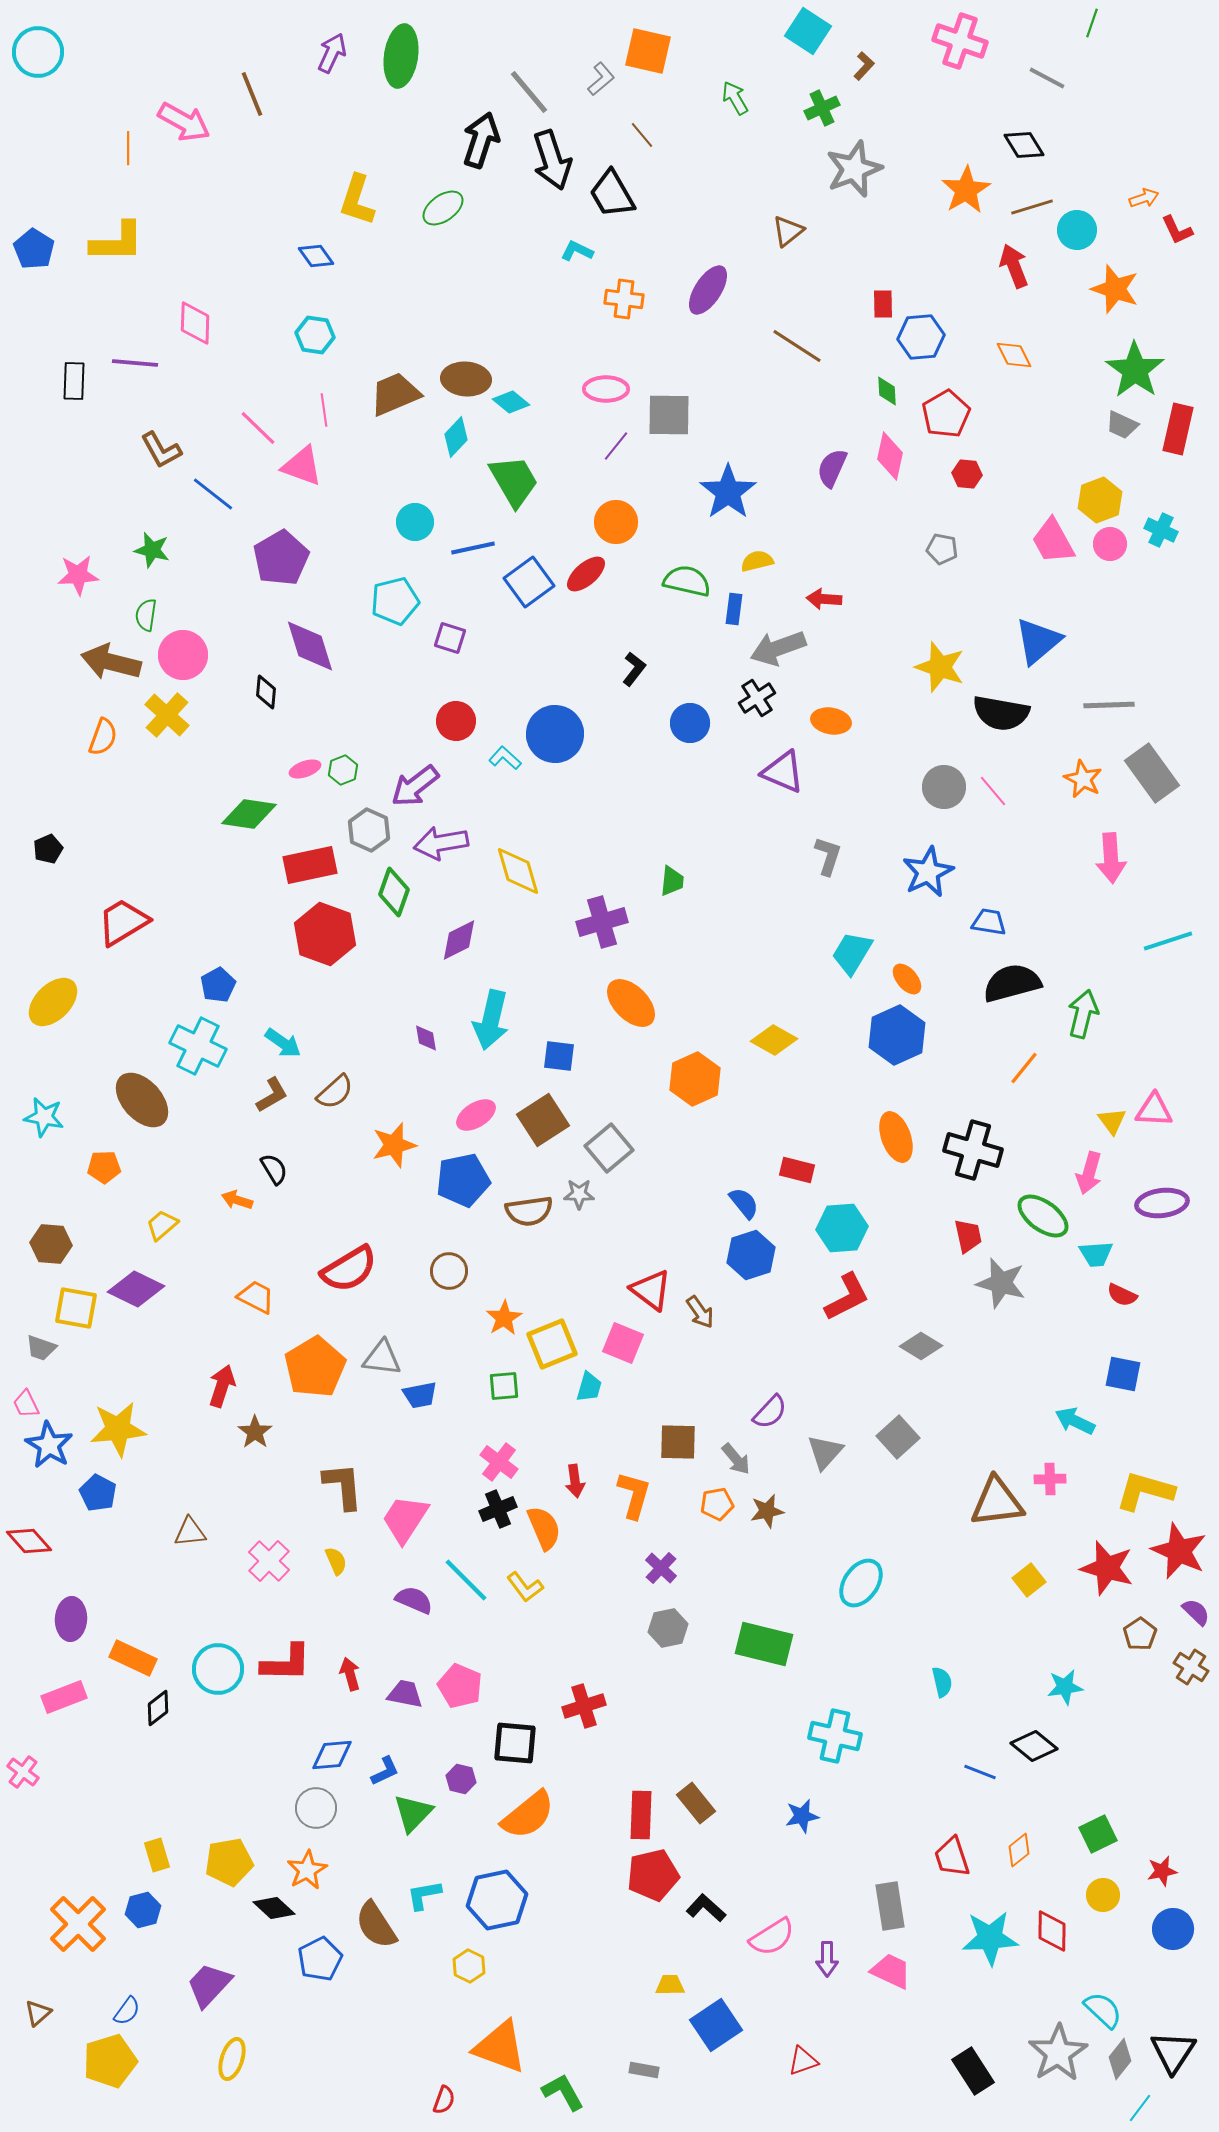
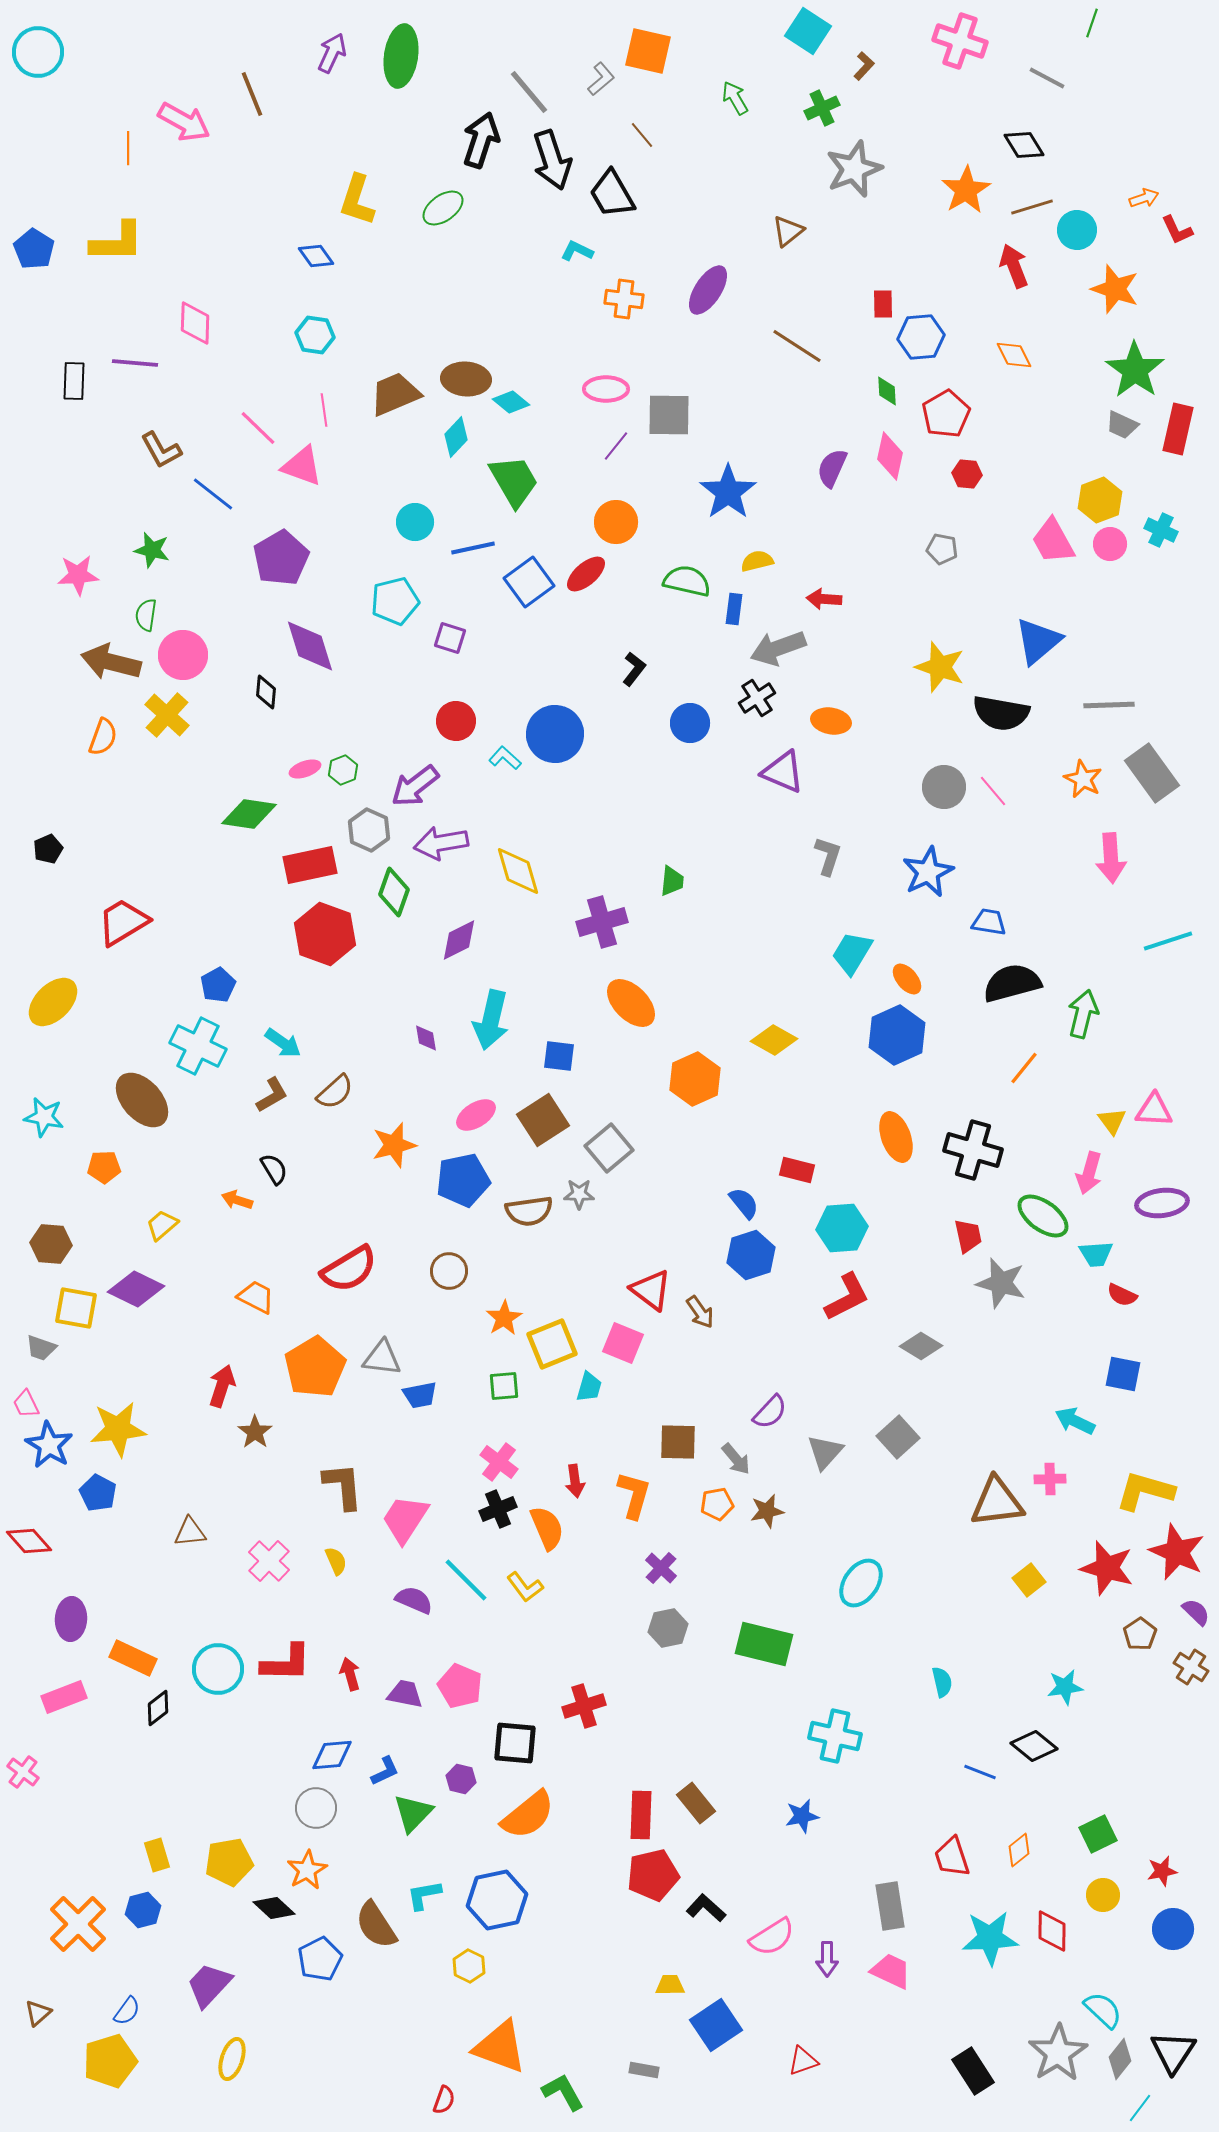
orange semicircle at (544, 1528): moved 3 px right
red star at (1179, 1551): moved 2 px left, 1 px down
